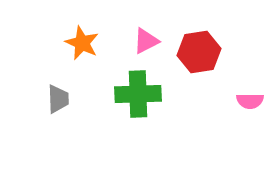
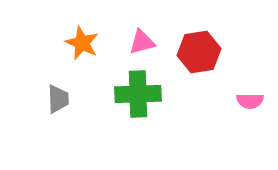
pink triangle: moved 4 px left, 1 px down; rotated 12 degrees clockwise
